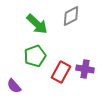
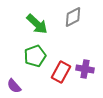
gray diamond: moved 2 px right, 1 px down
